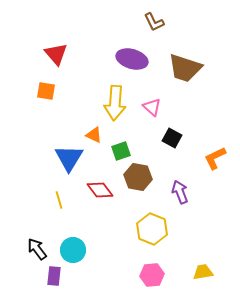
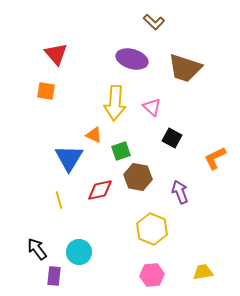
brown L-shape: rotated 20 degrees counterclockwise
red diamond: rotated 64 degrees counterclockwise
cyan circle: moved 6 px right, 2 px down
